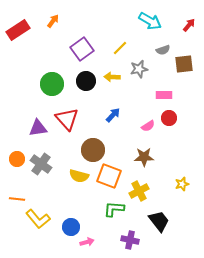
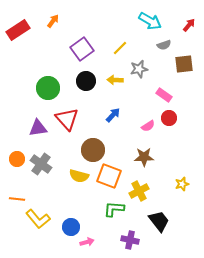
gray semicircle: moved 1 px right, 5 px up
yellow arrow: moved 3 px right, 3 px down
green circle: moved 4 px left, 4 px down
pink rectangle: rotated 35 degrees clockwise
